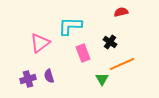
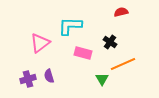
pink rectangle: rotated 54 degrees counterclockwise
orange line: moved 1 px right
